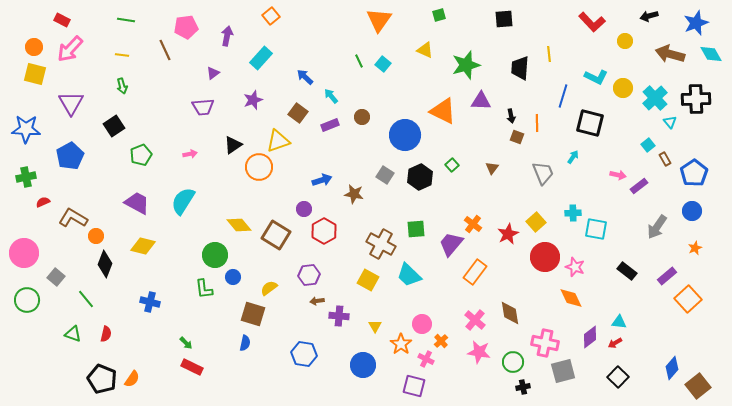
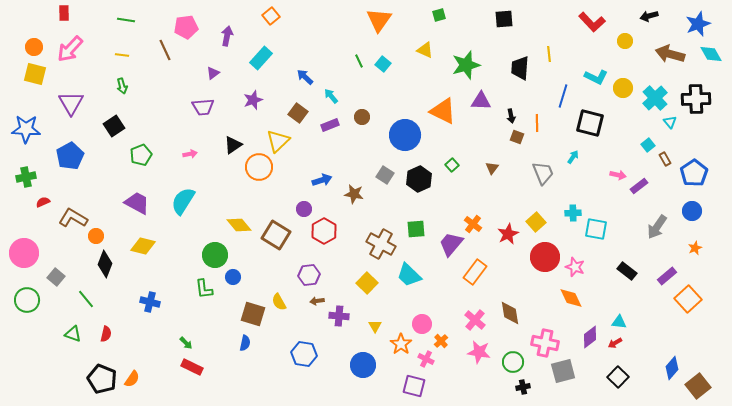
red rectangle at (62, 20): moved 2 px right, 7 px up; rotated 63 degrees clockwise
blue star at (696, 23): moved 2 px right, 1 px down
yellow triangle at (278, 141): rotated 25 degrees counterclockwise
black hexagon at (420, 177): moved 1 px left, 2 px down
yellow square at (368, 280): moved 1 px left, 3 px down; rotated 15 degrees clockwise
yellow semicircle at (269, 288): moved 10 px right, 14 px down; rotated 84 degrees counterclockwise
